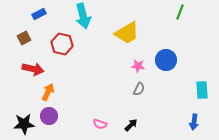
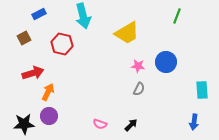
green line: moved 3 px left, 4 px down
blue circle: moved 2 px down
red arrow: moved 4 px down; rotated 30 degrees counterclockwise
